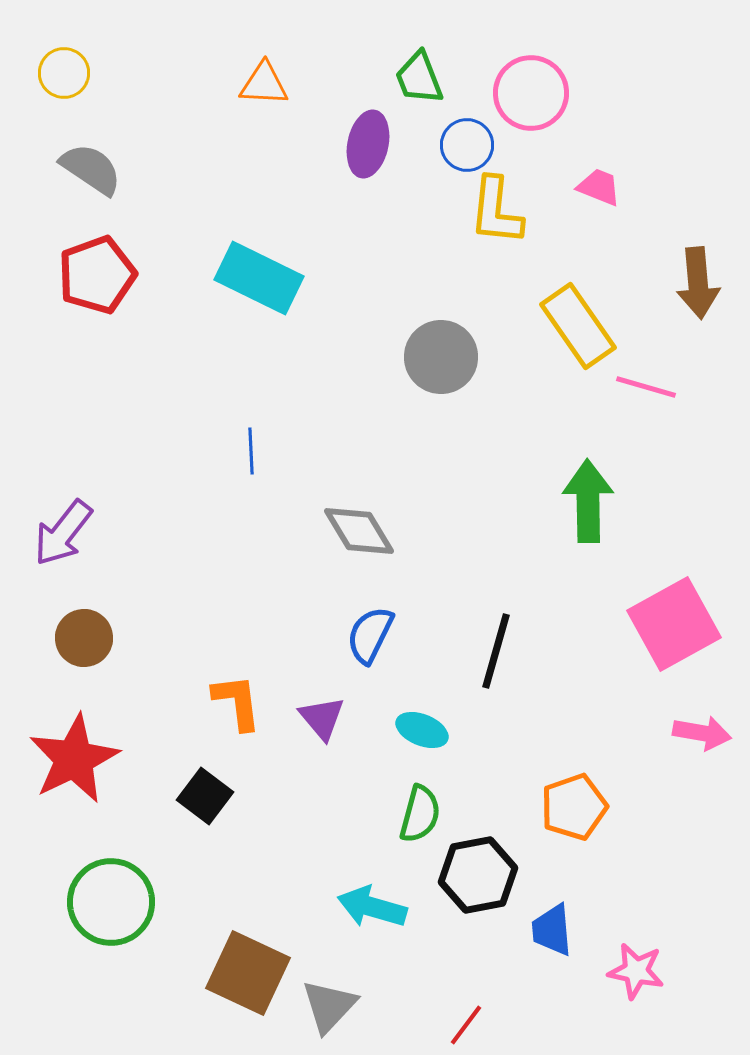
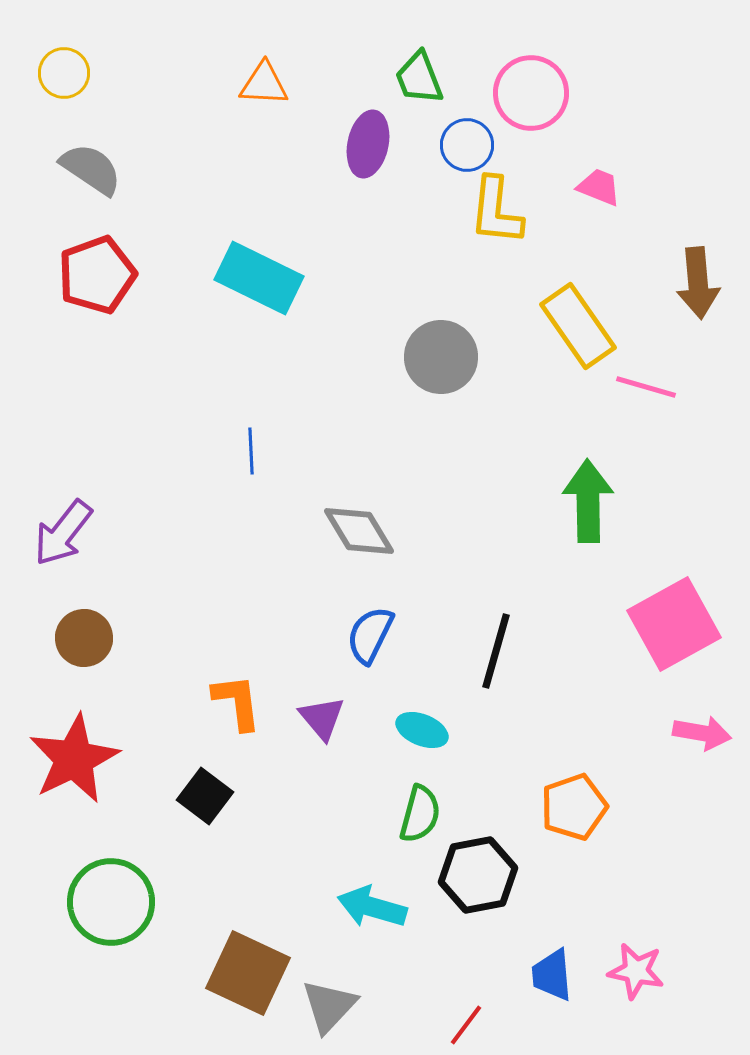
blue trapezoid: moved 45 px down
